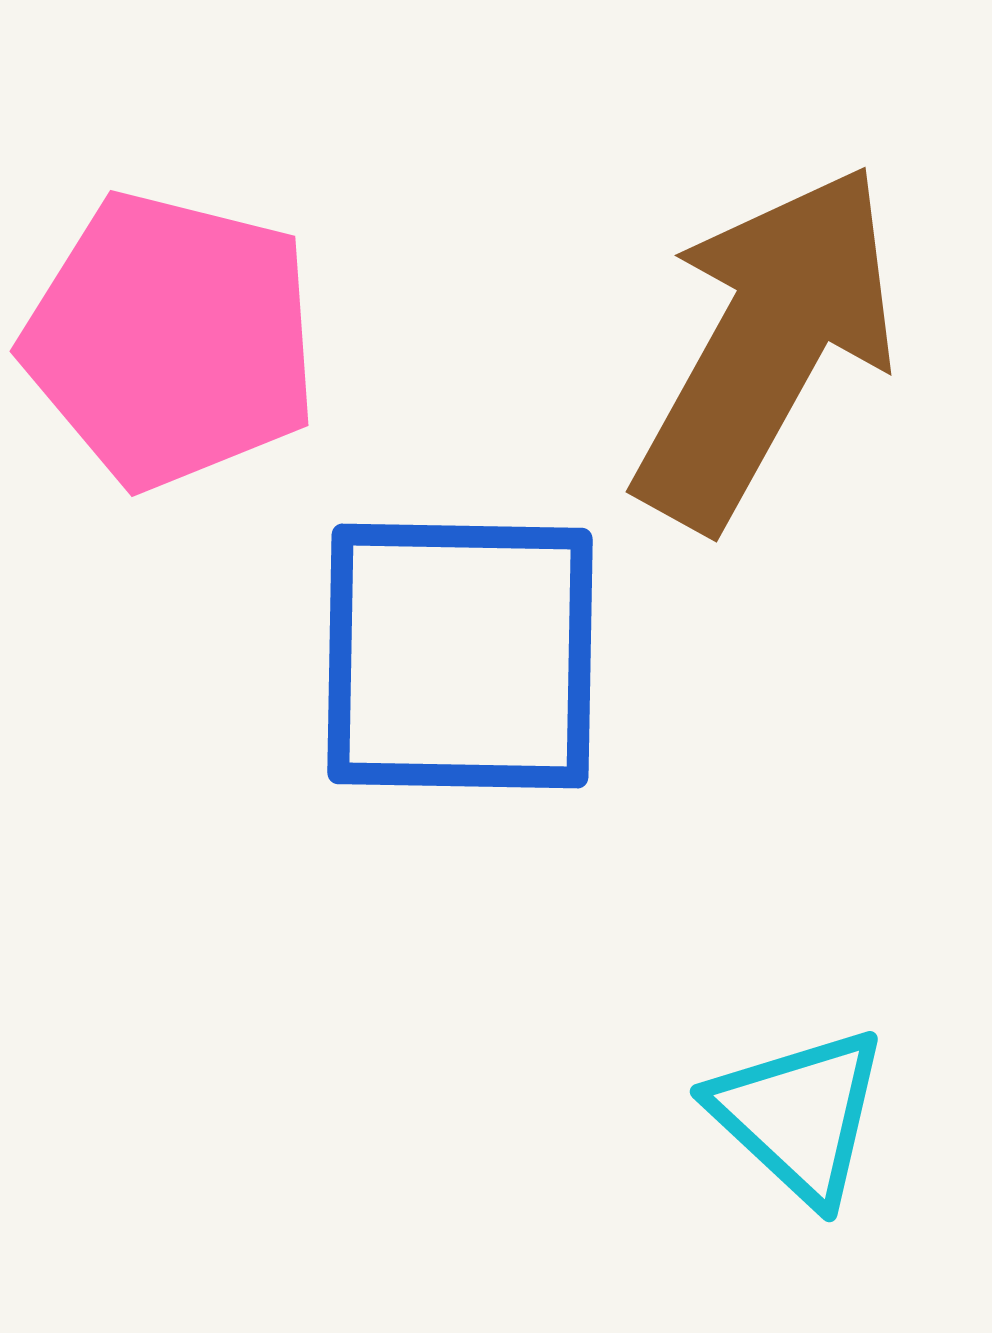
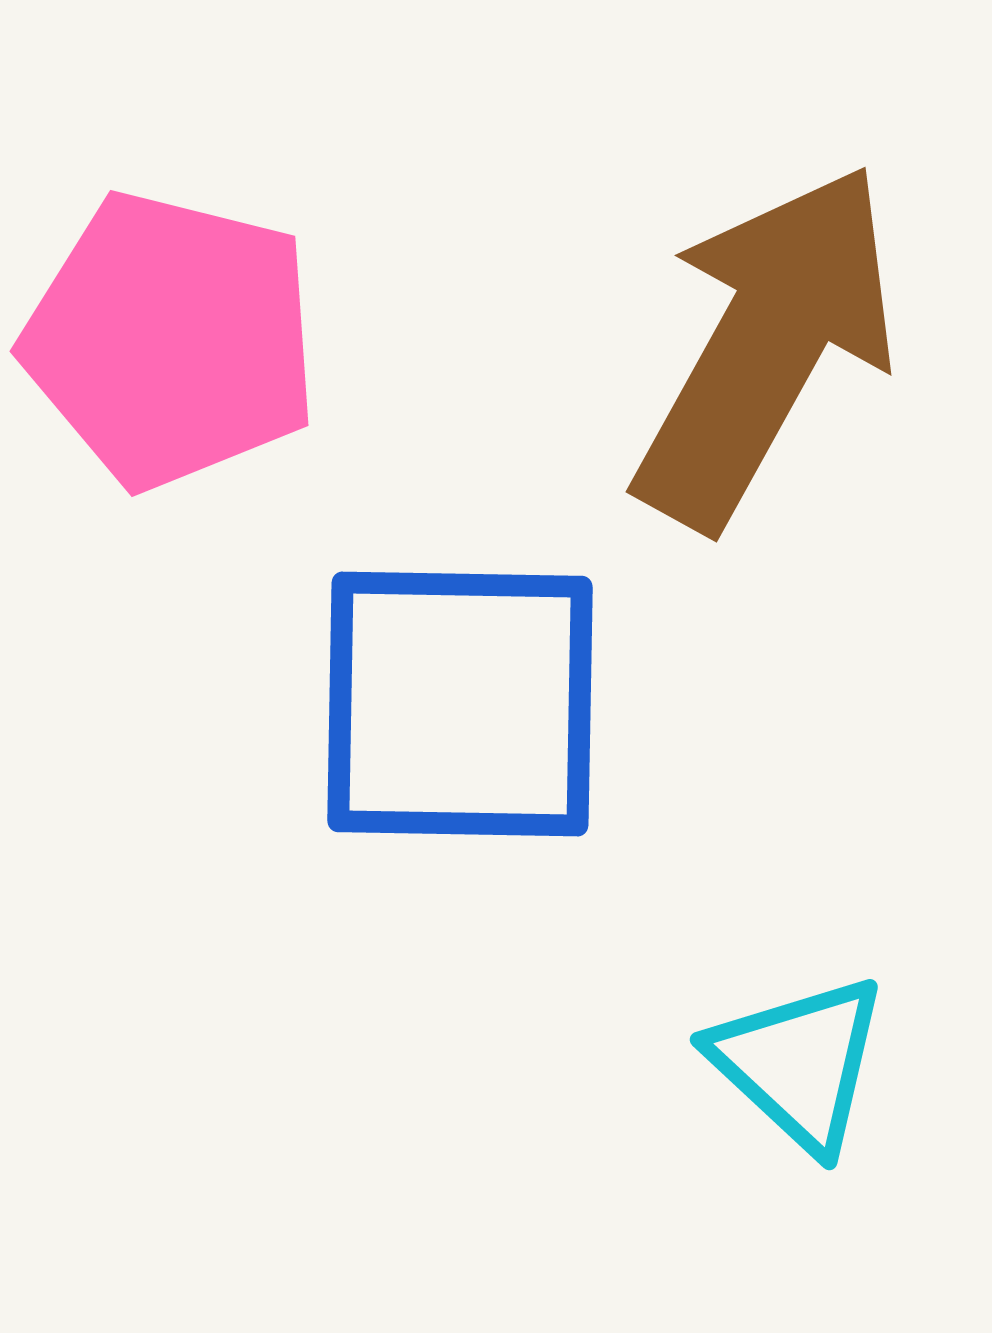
blue square: moved 48 px down
cyan triangle: moved 52 px up
